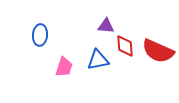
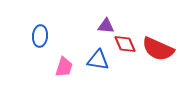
blue ellipse: moved 1 px down
red diamond: moved 2 px up; rotated 20 degrees counterclockwise
red semicircle: moved 2 px up
blue triangle: rotated 20 degrees clockwise
